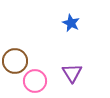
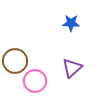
blue star: rotated 24 degrees counterclockwise
purple triangle: moved 5 px up; rotated 20 degrees clockwise
